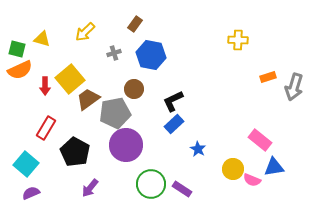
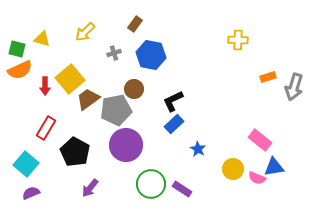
gray pentagon: moved 1 px right, 3 px up
pink semicircle: moved 5 px right, 2 px up
